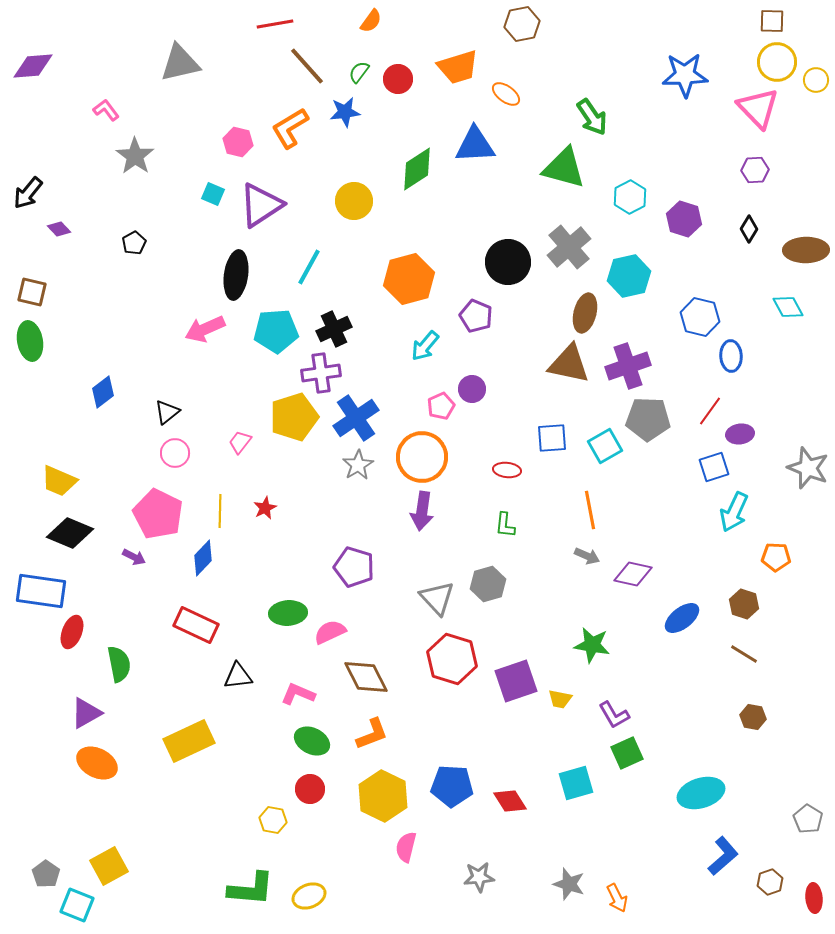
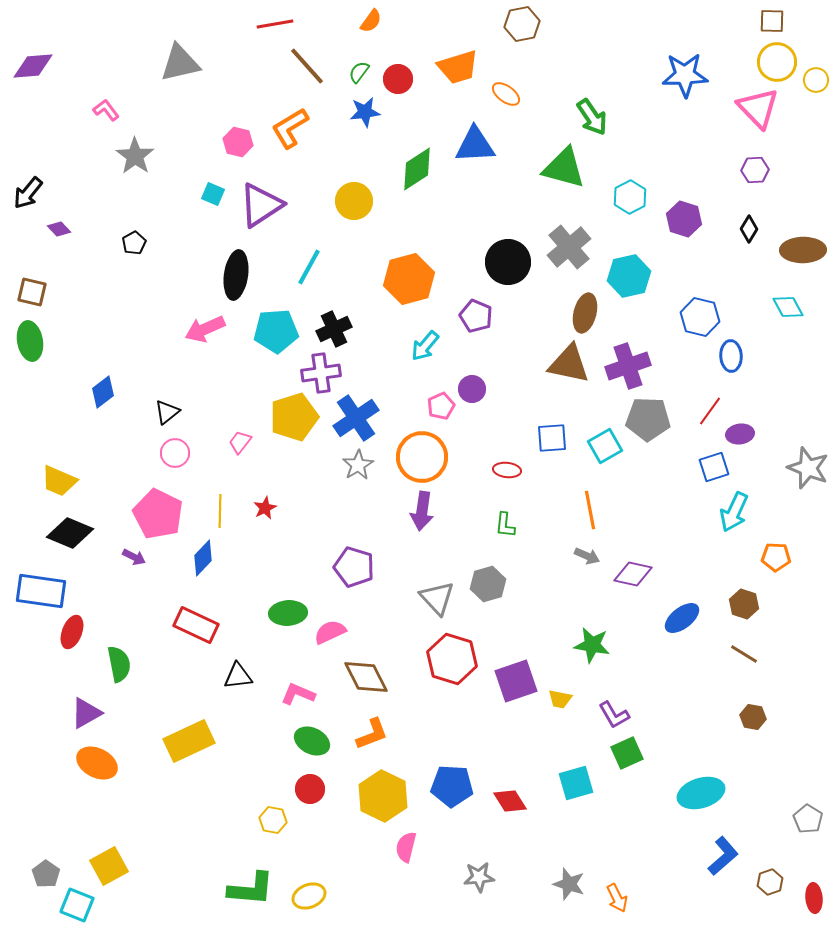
blue star at (345, 112): moved 20 px right
brown ellipse at (806, 250): moved 3 px left
